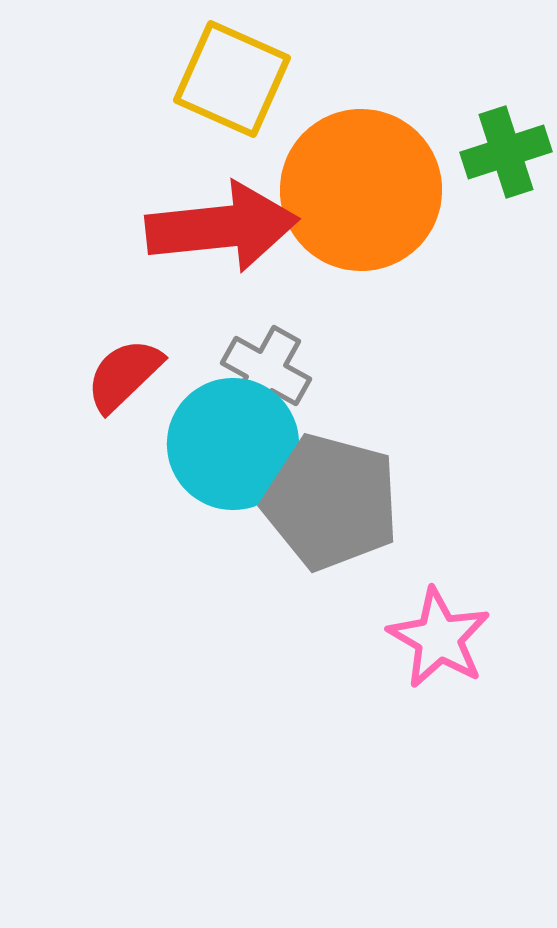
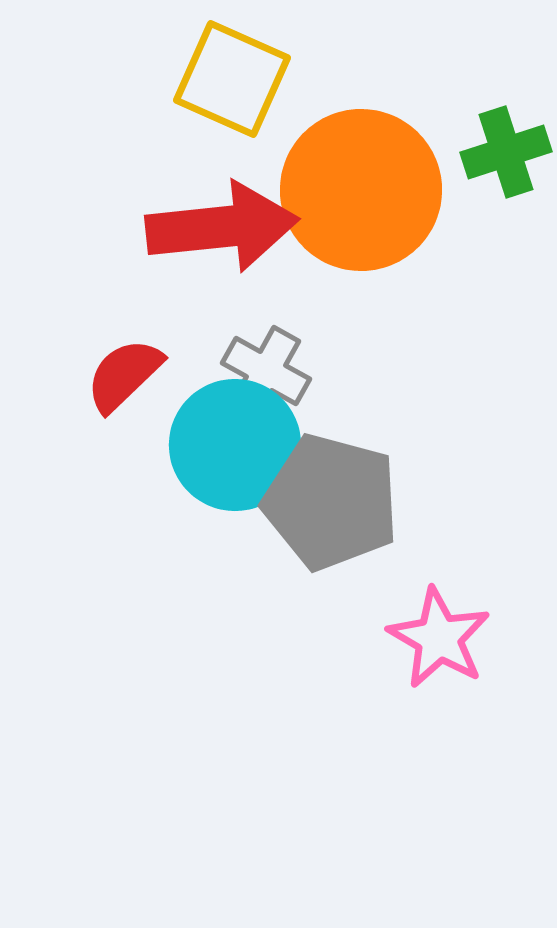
cyan circle: moved 2 px right, 1 px down
